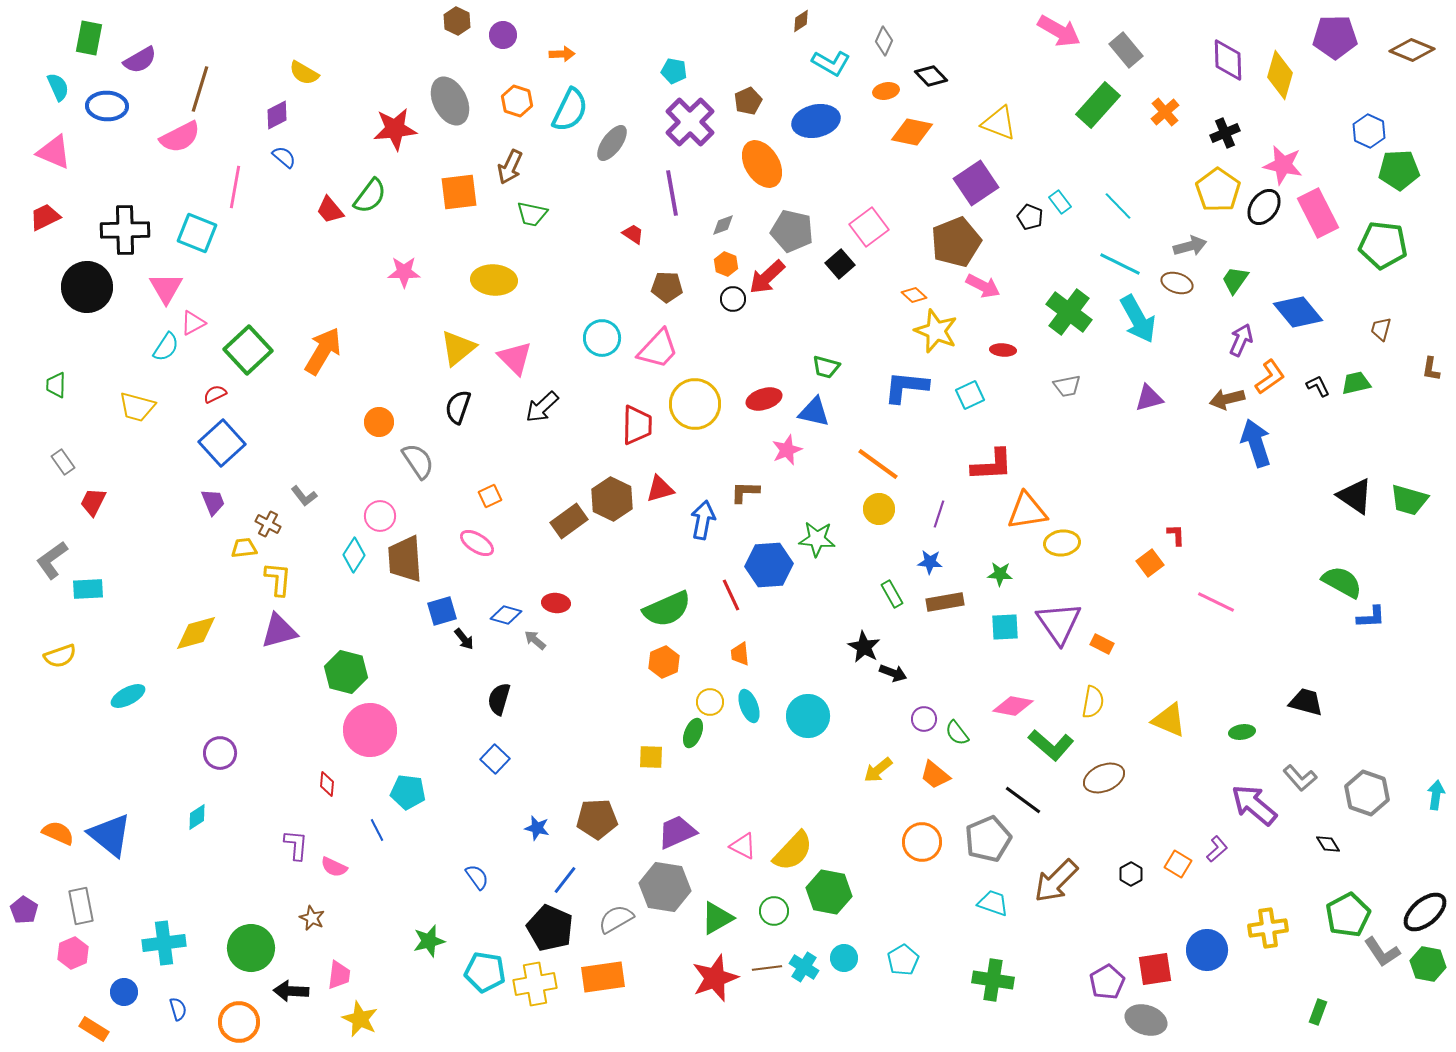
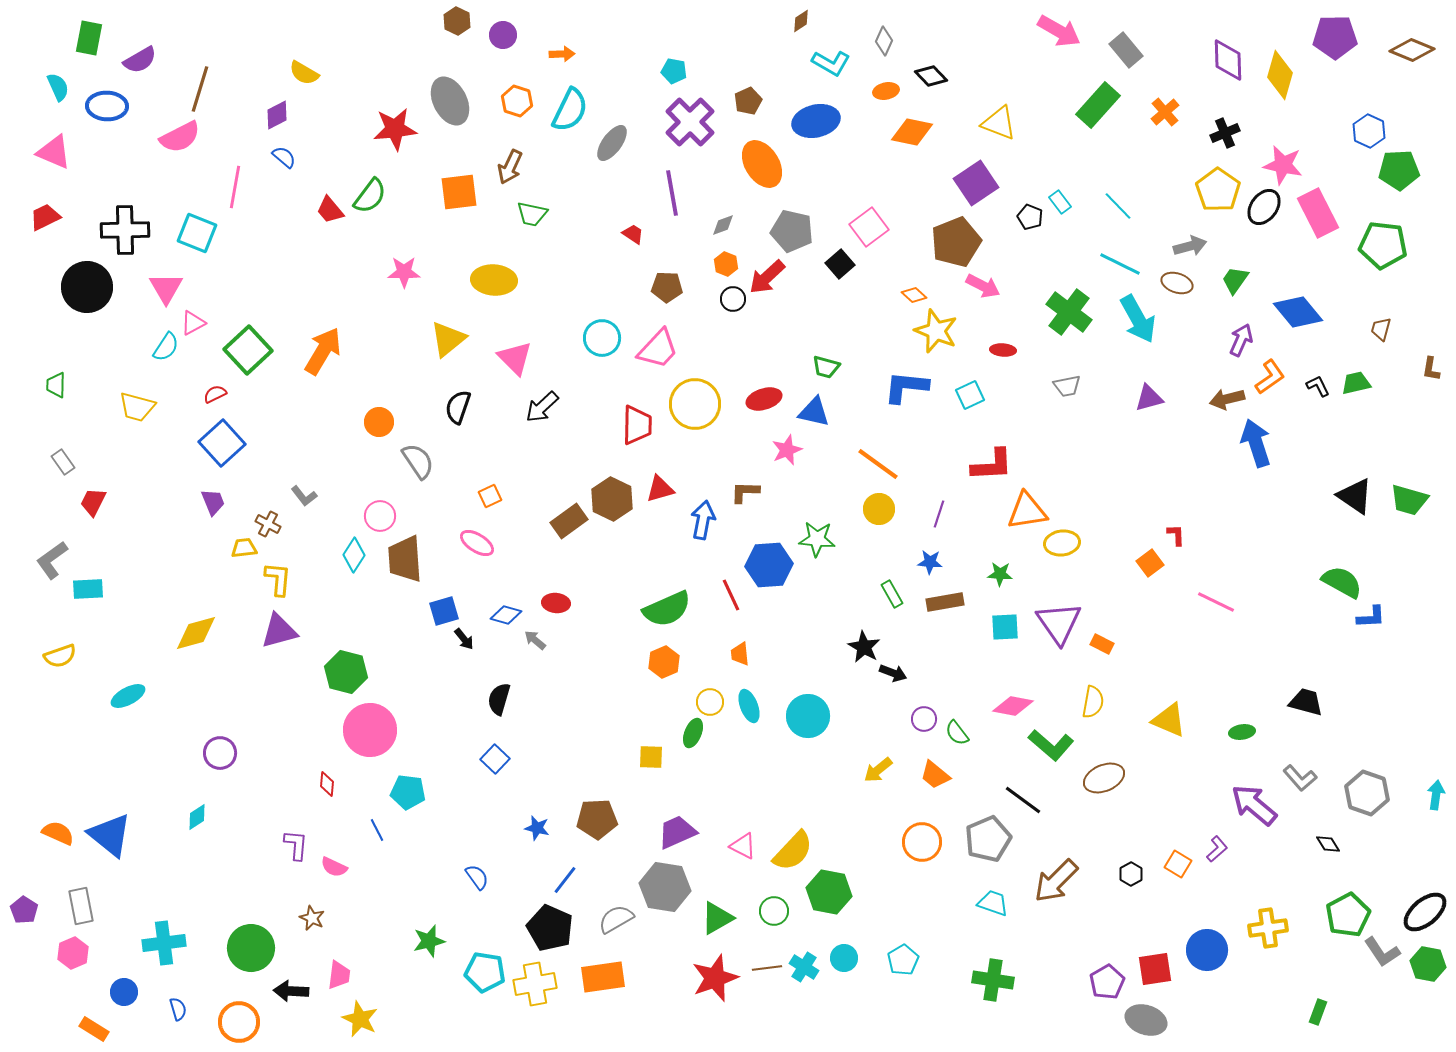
yellow triangle at (458, 348): moved 10 px left, 9 px up
blue square at (442, 611): moved 2 px right
